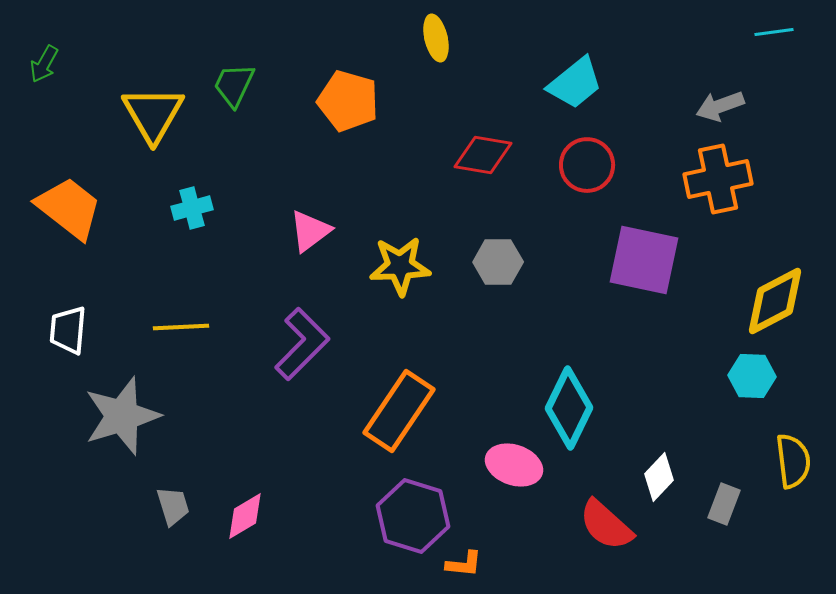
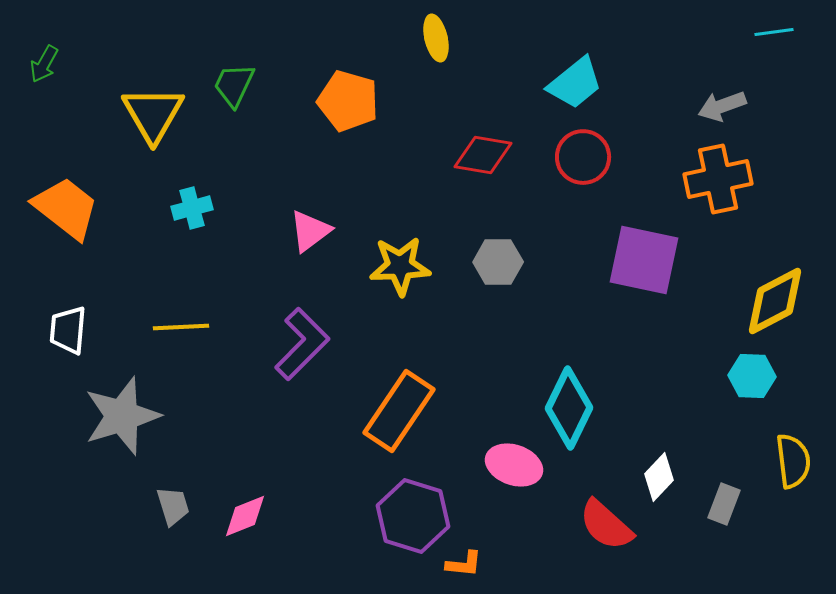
gray arrow: moved 2 px right
red circle: moved 4 px left, 8 px up
orange trapezoid: moved 3 px left
pink diamond: rotated 9 degrees clockwise
